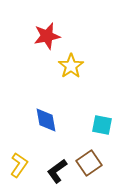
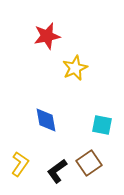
yellow star: moved 4 px right, 2 px down; rotated 10 degrees clockwise
yellow L-shape: moved 1 px right, 1 px up
